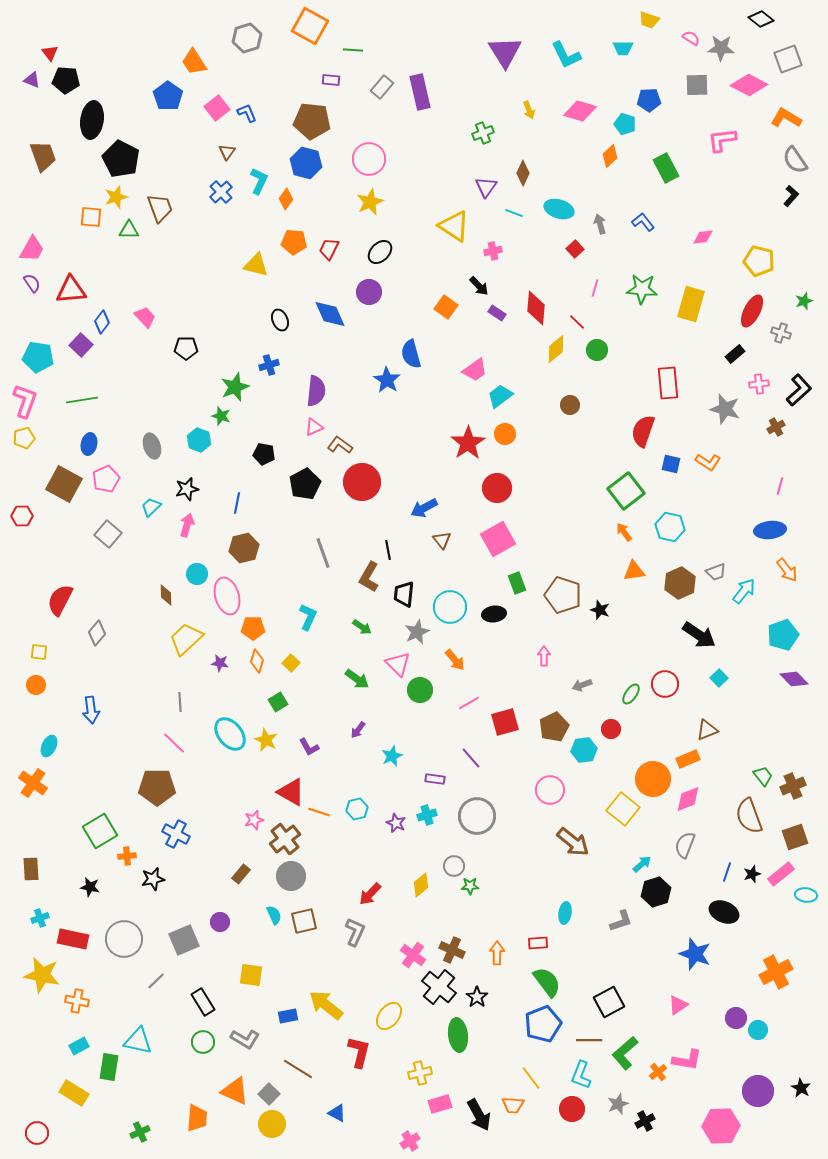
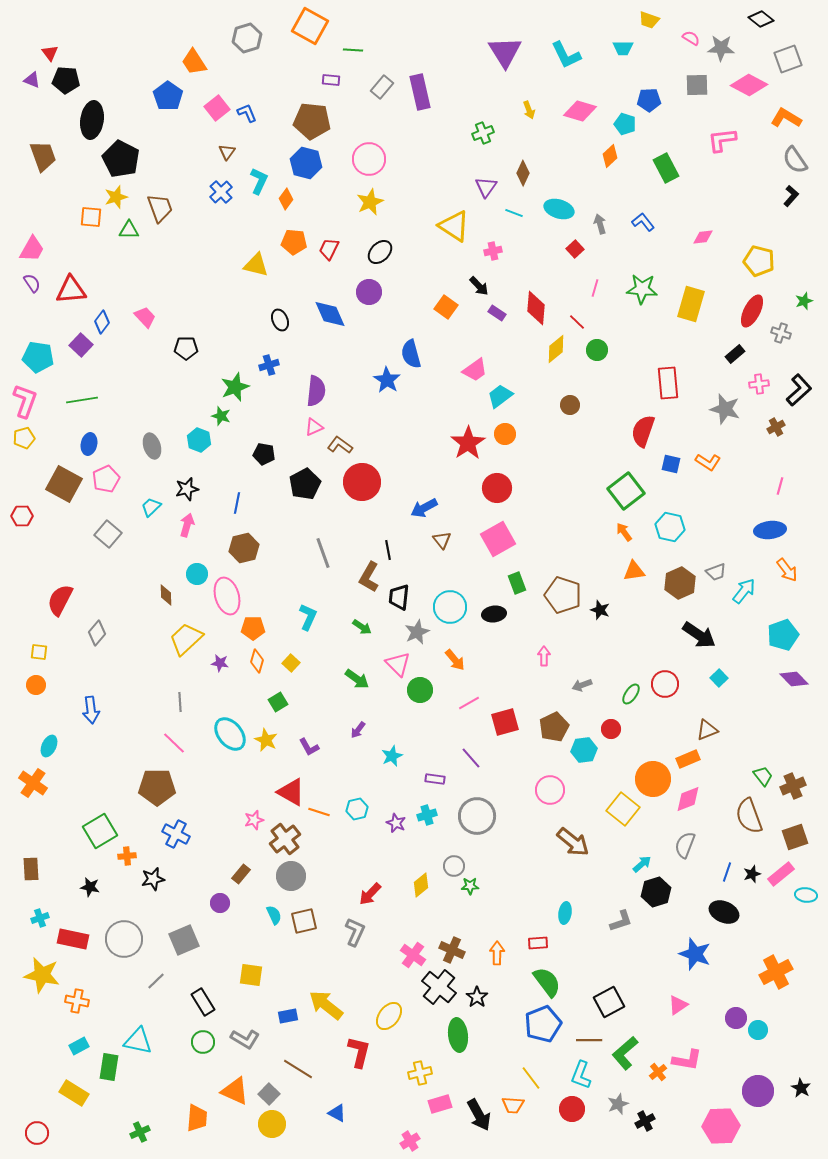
black trapezoid at (404, 594): moved 5 px left, 3 px down
purple circle at (220, 922): moved 19 px up
